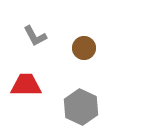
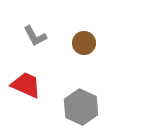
brown circle: moved 5 px up
red trapezoid: rotated 24 degrees clockwise
